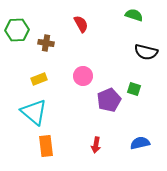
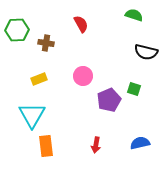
cyan triangle: moved 2 px left, 3 px down; rotated 20 degrees clockwise
